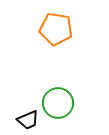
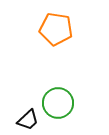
black trapezoid: rotated 20 degrees counterclockwise
